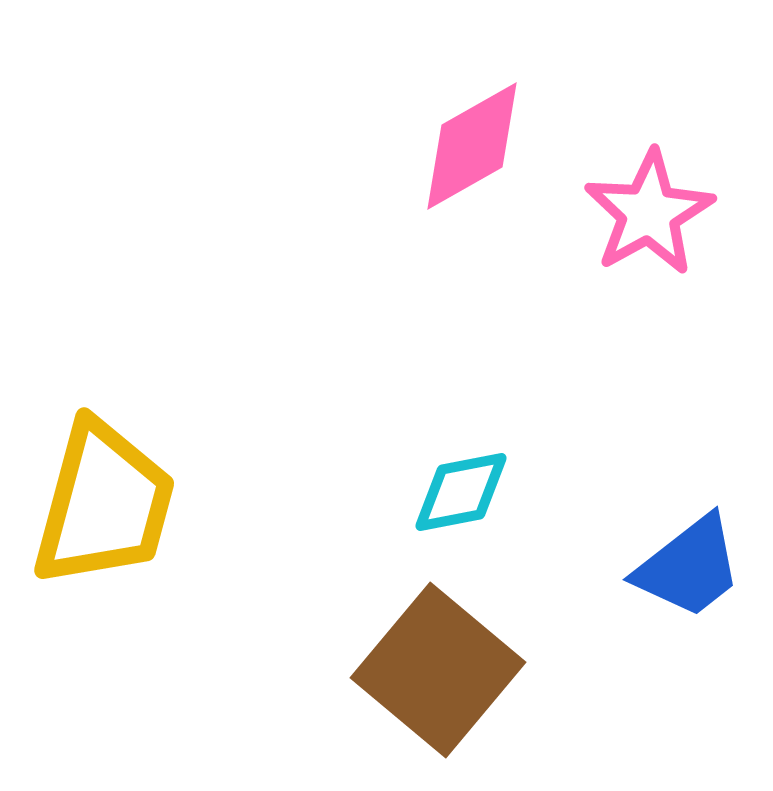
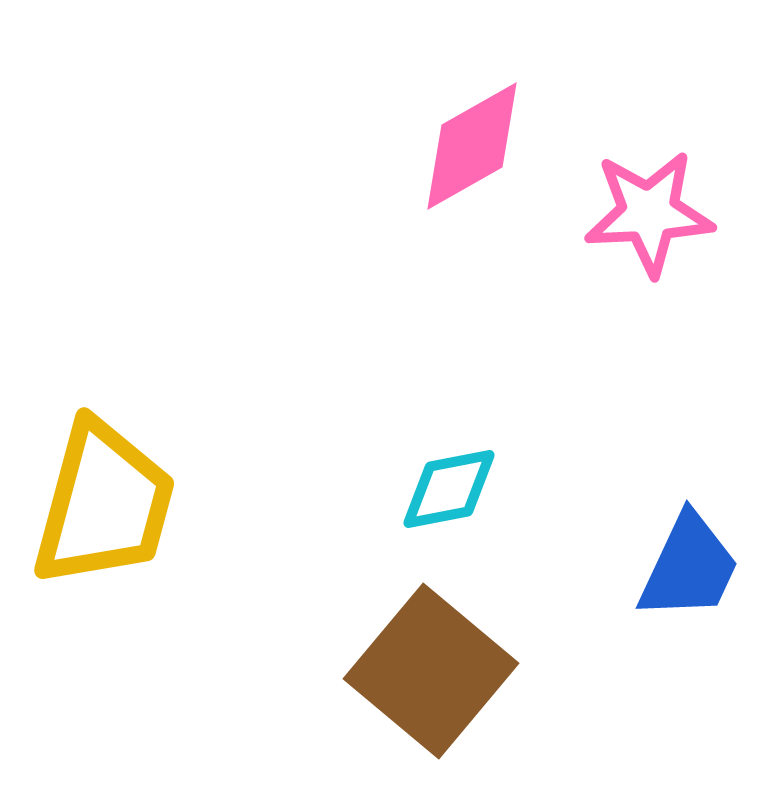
pink star: rotated 26 degrees clockwise
cyan diamond: moved 12 px left, 3 px up
blue trapezoid: rotated 27 degrees counterclockwise
brown square: moved 7 px left, 1 px down
